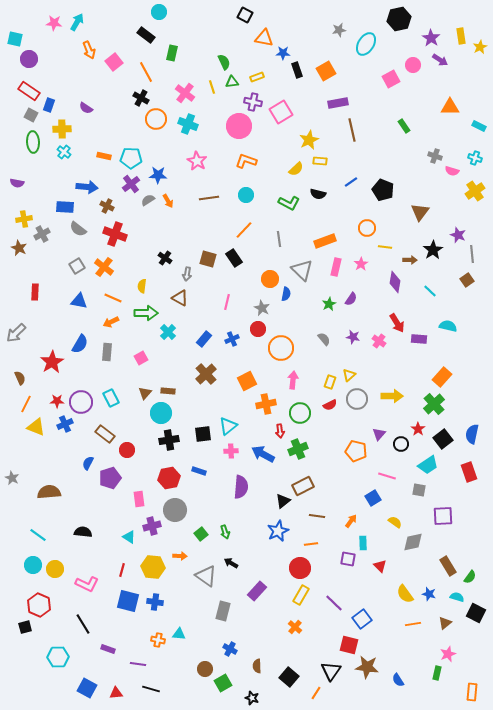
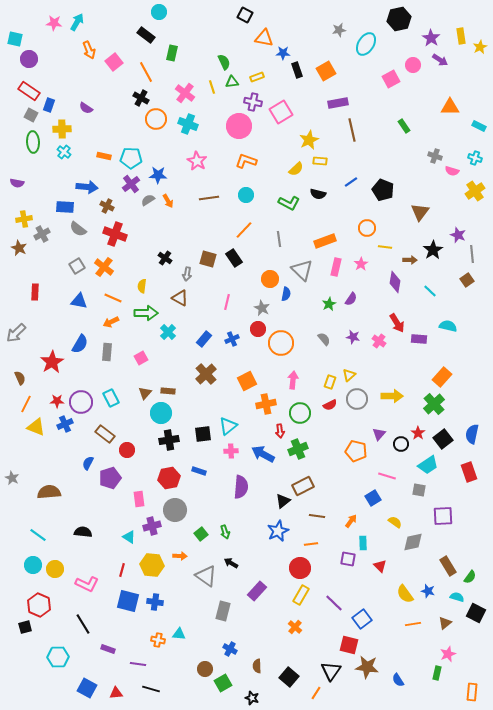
orange circle at (281, 348): moved 5 px up
red star at (418, 429): moved 4 px down
yellow hexagon at (153, 567): moved 1 px left, 2 px up
blue star at (429, 594): moved 1 px left, 3 px up
